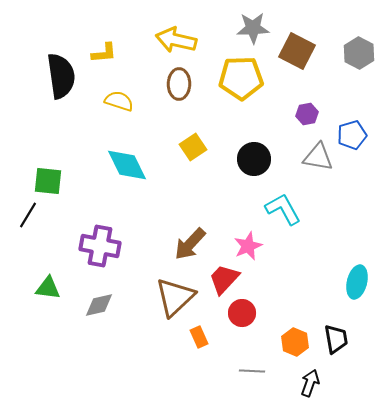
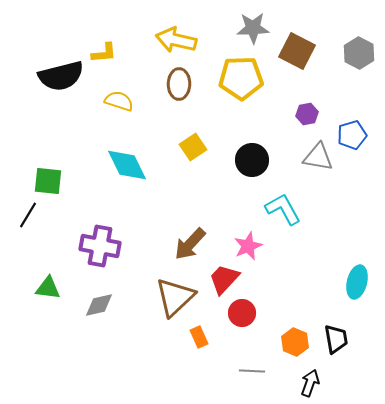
black semicircle: rotated 84 degrees clockwise
black circle: moved 2 px left, 1 px down
